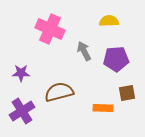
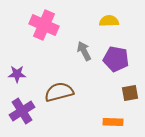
pink cross: moved 6 px left, 4 px up
purple pentagon: rotated 15 degrees clockwise
purple star: moved 4 px left, 1 px down
brown square: moved 3 px right
orange rectangle: moved 10 px right, 14 px down
